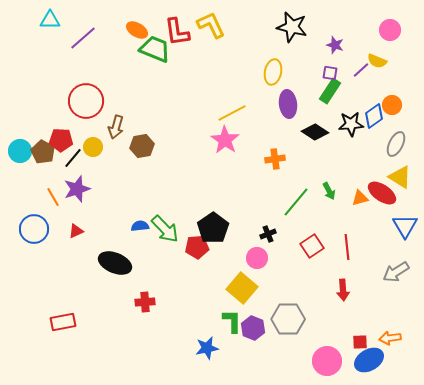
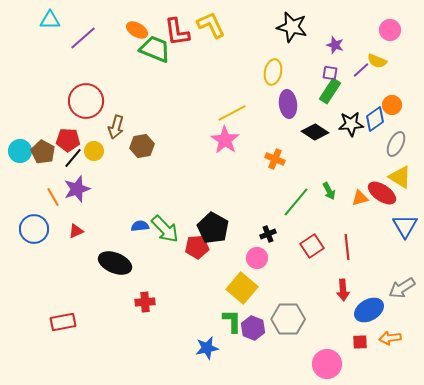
blue diamond at (374, 116): moved 1 px right, 3 px down
red pentagon at (61, 140): moved 7 px right
yellow circle at (93, 147): moved 1 px right, 4 px down
orange cross at (275, 159): rotated 30 degrees clockwise
black pentagon at (213, 228): rotated 8 degrees counterclockwise
gray arrow at (396, 272): moved 6 px right, 16 px down
blue ellipse at (369, 360): moved 50 px up
pink circle at (327, 361): moved 3 px down
